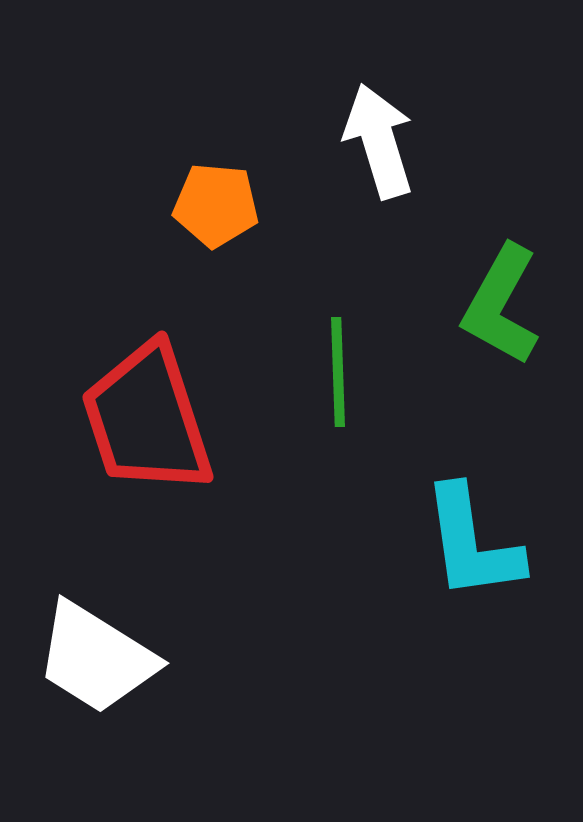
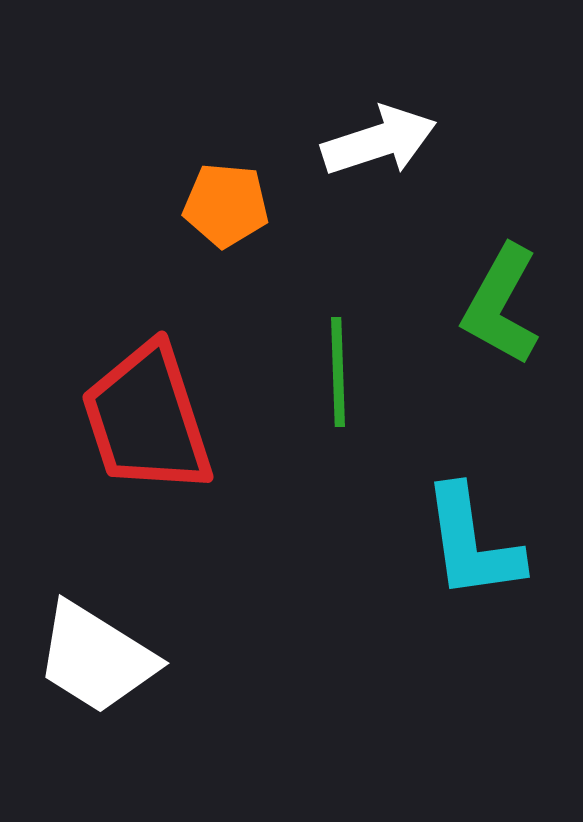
white arrow: rotated 89 degrees clockwise
orange pentagon: moved 10 px right
